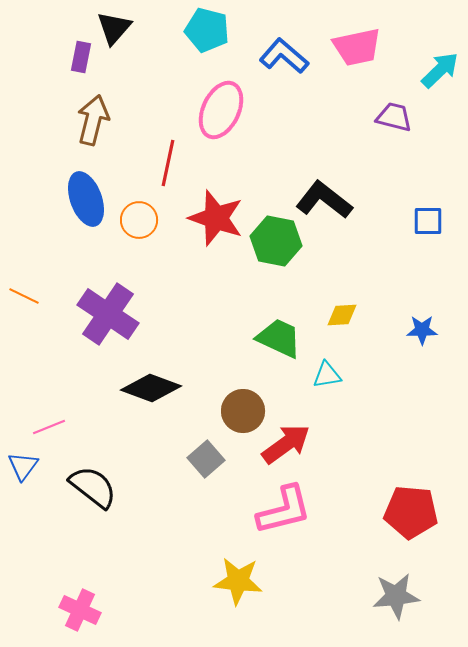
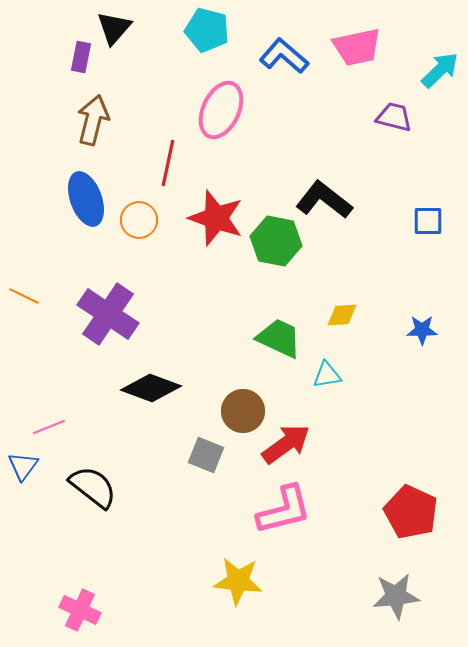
gray square: moved 4 px up; rotated 27 degrees counterclockwise
red pentagon: rotated 20 degrees clockwise
